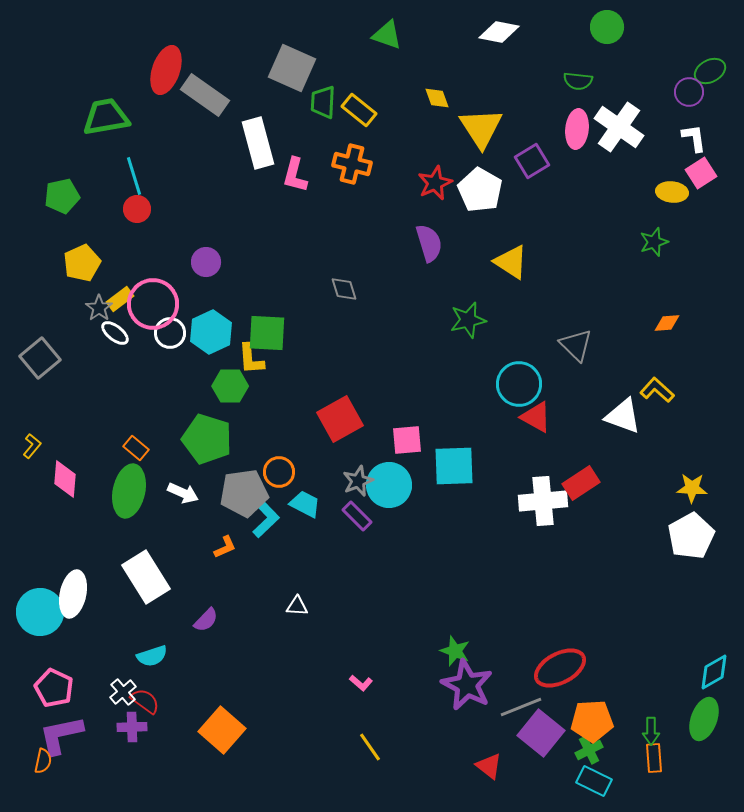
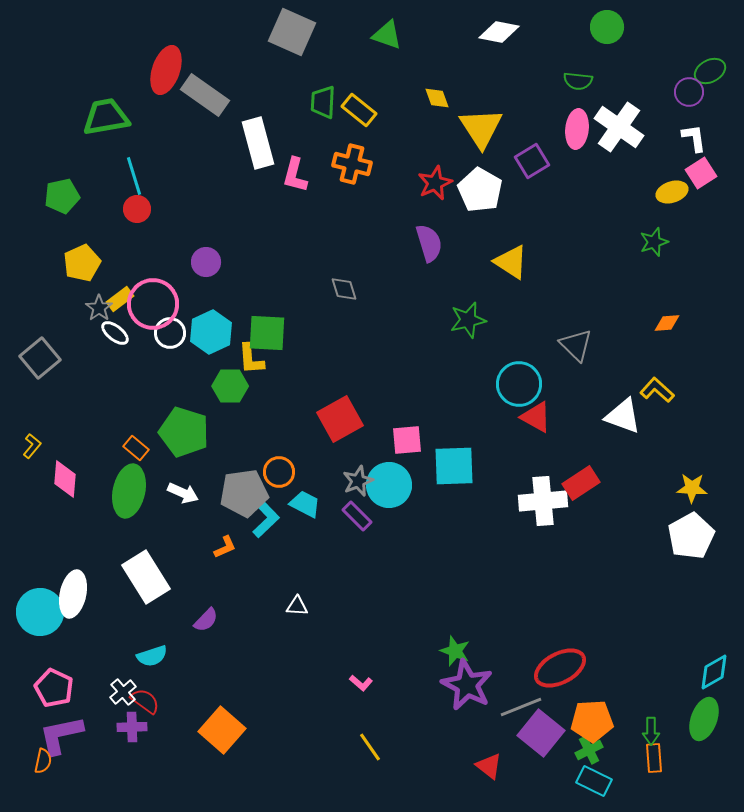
gray square at (292, 68): moved 36 px up
yellow ellipse at (672, 192): rotated 24 degrees counterclockwise
green pentagon at (207, 439): moved 23 px left, 7 px up
